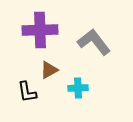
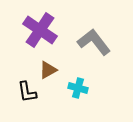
purple cross: rotated 36 degrees clockwise
brown triangle: moved 1 px left
cyan cross: rotated 18 degrees clockwise
